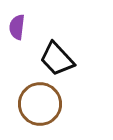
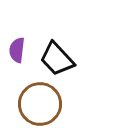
purple semicircle: moved 23 px down
